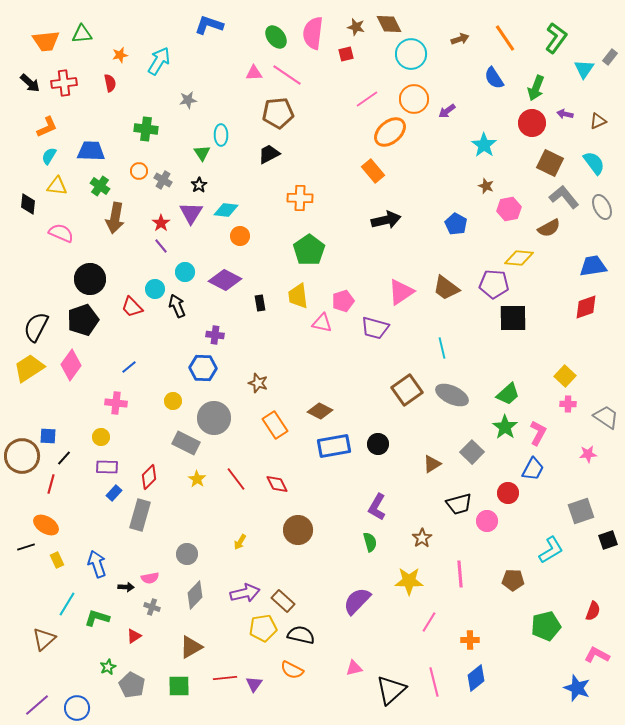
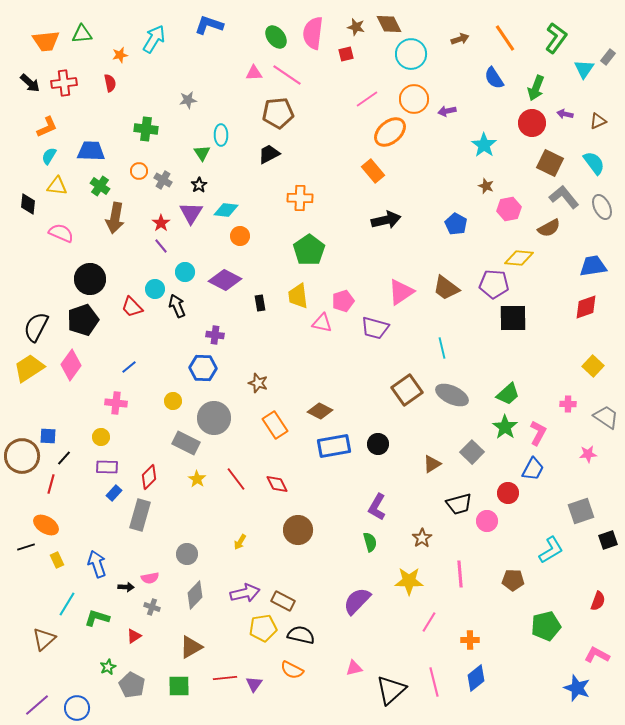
gray rectangle at (610, 57): moved 2 px left
cyan arrow at (159, 61): moved 5 px left, 22 px up
purple arrow at (447, 111): rotated 24 degrees clockwise
yellow square at (565, 376): moved 28 px right, 10 px up
brown rectangle at (283, 601): rotated 15 degrees counterclockwise
red semicircle at (593, 611): moved 5 px right, 10 px up
